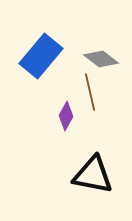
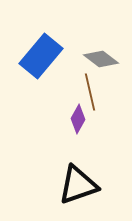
purple diamond: moved 12 px right, 3 px down
black triangle: moved 15 px left, 10 px down; rotated 30 degrees counterclockwise
